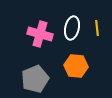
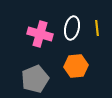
orange hexagon: rotated 10 degrees counterclockwise
